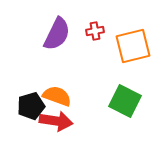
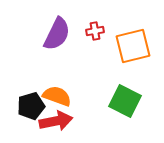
red arrow: rotated 20 degrees counterclockwise
